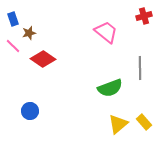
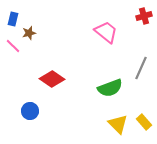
blue rectangle: rotated 32 degrees clockwise
red diamond: moved 9 px right, 20 px down
gray line: moved 1 px right; rotated 25 degrees clockwise
yellow triangle: rotated 35 degrees counterclockwise
